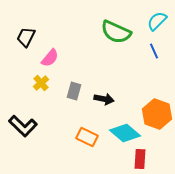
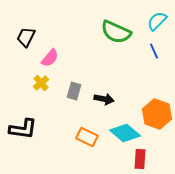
black L-shape: moved 3 px down; rotated 36 degrees counterclockwise
